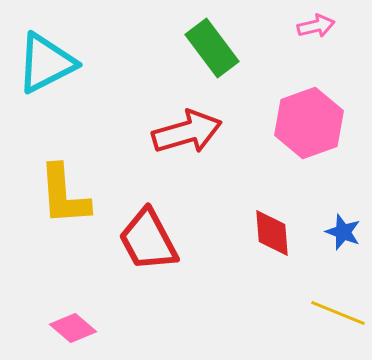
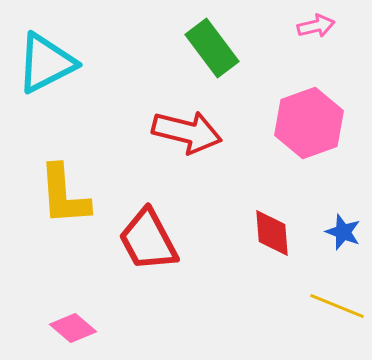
red arrow: rotated 30 degrees clockwise
yellow line: moved 1 px left, 7 px up
